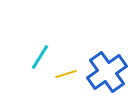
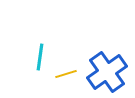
cyan line: rotated 24 degrees counterclockwise
